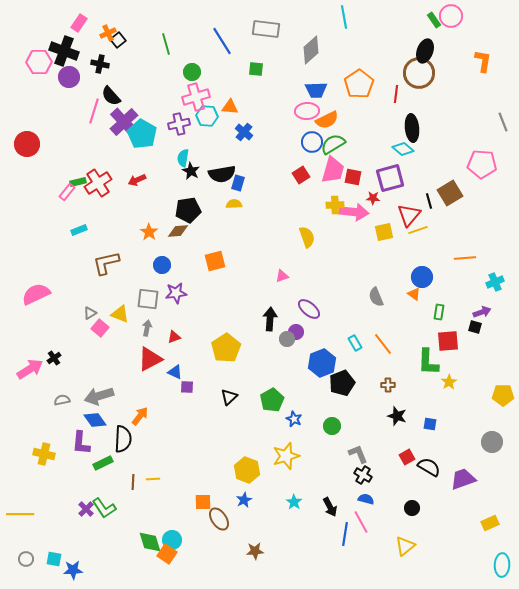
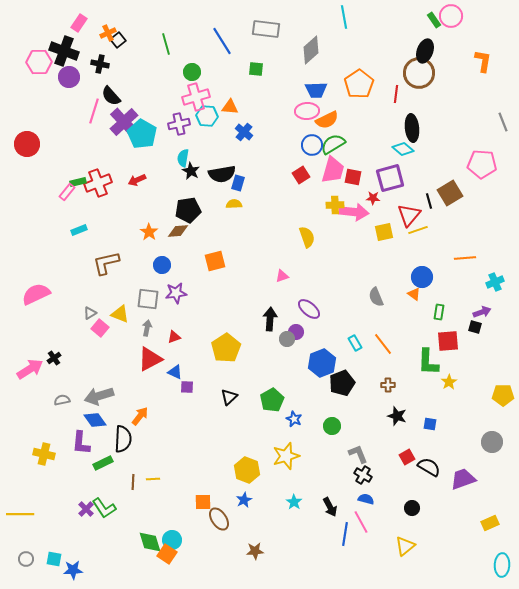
blue circle at (312, 142): moved 3 px down
red cross at (98, 183): rotated 12 degrees clockwise
